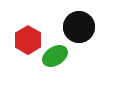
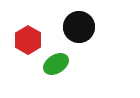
green ellipse: moved 1 px right, 8 px down
